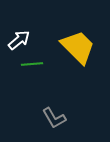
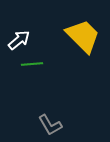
yellow trapezoid: moved 5 px right, 11 px up
gray L-shape: moved 4 px left, 7 px down
